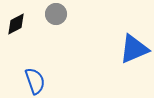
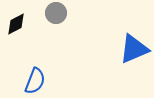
gray circle: moved 1 px up
blue semicircle: rotated 40 degrees clockwise
